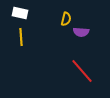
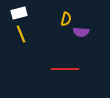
white rectangle: moved 1 px left; rotated 28 degrees counterclockwise
yellow line: moved 3 px up; rotated 18 degrees counterclockwise
red line: moved 17 px left, 2 px up; rotated 48 degrees counterclockwise
